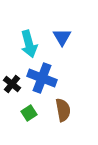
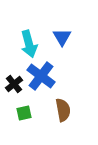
blue cross: moved 1 px left, 2 px up; rotated 16 degrees clockwise
black cross: moved 2 px right; rotated 12 degrees clockwise
green square: moved 5 px left; rotated 21 degrees clockwise
